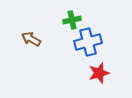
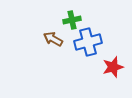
brown arrow: moved 22 px right
red star: moved 14 px right, 6 px up
